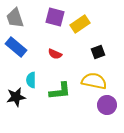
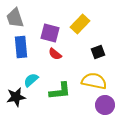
purple square: moved 5 px left, 16 px down
yellow rectangle: rotated 12 degrees counterclockwise
blue rectangle: moved 5 px right; rotated 45 degrees clockwise
red semicircle: rotated 16 degrees clockwise
cyan semicircle: rotated 49 degrees clockwise
purple circle: moved 2 px left
